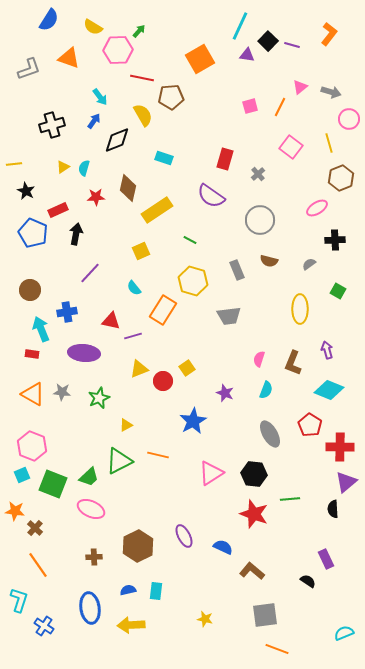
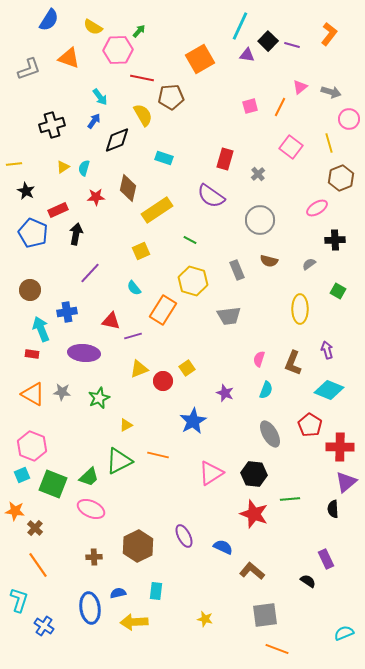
blue semicircle at (128, 590): moved 10 px left, 3 px down
yellow arrow at (131, 625): moved 3 px right, 3 px up
